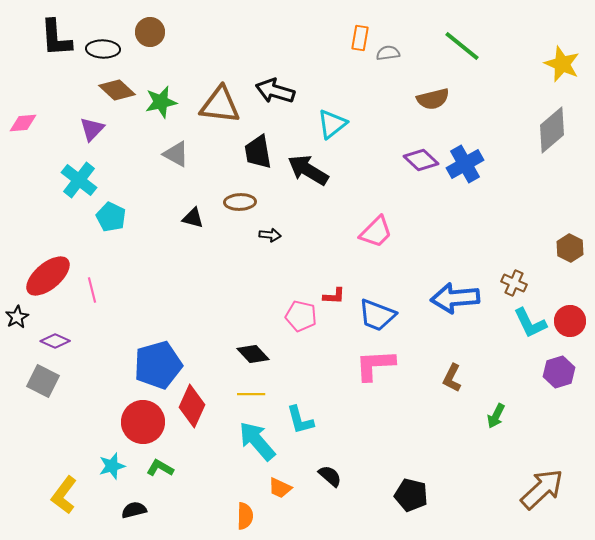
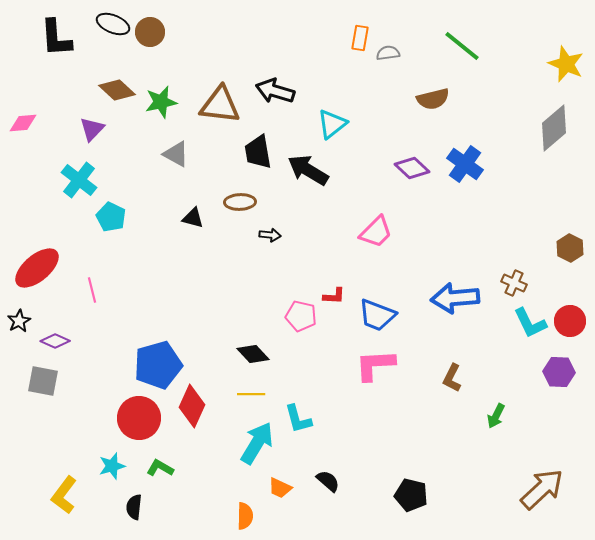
black ellipse at (103, 49): moved 10 px right, 25 px up; rotated 20 degrees clockwise
yellow star at (562, 64): moved 4 px right
gray diamond at (552, 130): moved 2 px right, 2 px up
purple diamond at (421, 160): moved 9 px left, 8 px down
blue cross at (465, 164): rotated 24 degrees counterclockwise
red ellipse at (48, 276): moved 11 px left, 8 px up
black star at (17, 317): moved 2 px right, 4 px down
purple hexagon at (559, 372): rotated 20 degrees clockwise
gray square at (43, 381): rotated 16 degrees counterclockwise
cyan L-shape at (300, 420): moved 2 px left, 1 px up
red circle at (143, 422): moved 4 px left, 4 px up
cyan arrow at (257, 441): moved 2 px down; rotated 72 degrees clockwise
black semicircle at (330, 476): moved 2 px left, 5 px down
black semicircle at (134, 510): moved 3 px up; rotated 70 degrees counterclockwise
